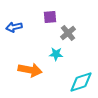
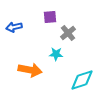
cyan diamond: moved 1 px right, 2 px up
